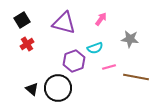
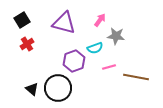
pink arrow: moved 1 px left, 1 px down
gray star: moved 14 px left, 3 px up
